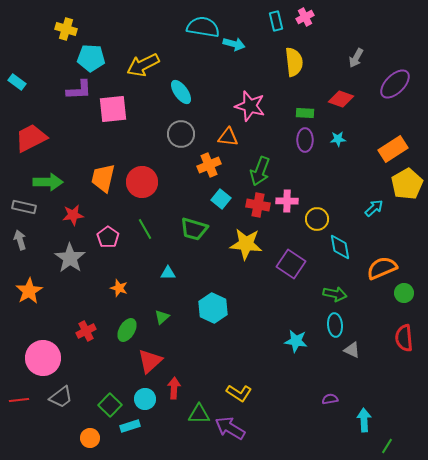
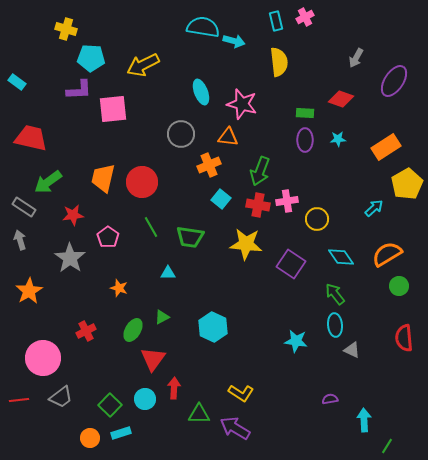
cyan arrow at (234, 44): moved 3 px up
yellow semicircle at (294, 62): moved 15 px left
purple ellipse at (395, 84): moved 1 px left, 3 px up; rotated 12 degrees counterclockwise
cyan ellipse at (181, 92): moved 20 px right; rotated 15 degrees clockwise
pink star at (250, 106): moved 8 px left, 2 px up
red trapezoid at (31, 138): rotated 40 degrees clockwise
orange rectangle at (393, 149): moved 7 px left, 2 px up
green arrow at (48, 182): rotated 144 degrees clockwise
pink cross at (287, 201): rotated 10 degrees counterclockwise
gray rectangle at (24, 207): rotated 20 degrees clockwise
green line at (145, 229): moved 6 px right, 2 px up
green trapezoid at (194, 229): moved 4 px left, 8 px down; rotated 8 degrees counterclockwise
cyan diamond at (340, 247): moved 1 px right, 10 px down; rotated 24 degrees counterclockwise
orange semicircle at (382, 268): moved 5 px right, 14 px up; rotated 8 degrees counterclockwise
green circle at (404, 293): moved 5 px left, 7 px up
green arrow at (335, 294): rotated 140 degrees counterclockwise
cyan hexagon at (213, 308): moved 19 px down
green triangle at (162, 317): rotated 14 degrees clockwise
green ellipse at (127, 330): moved 6 px right
red triangle at (150, 361): moved 3 px right, 2 px up; rotated 12 degrees counterclockwise
yellow L-shape at (239, 393): moved 2 px right
cyan rectangle at (130, 426): moved 9 px left, 7 px down
purple arrow at (230, 428): moved 5 px right
